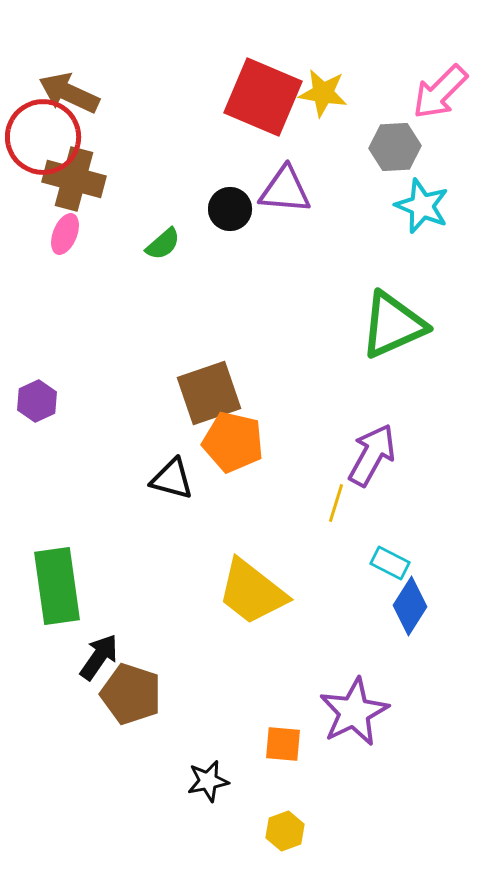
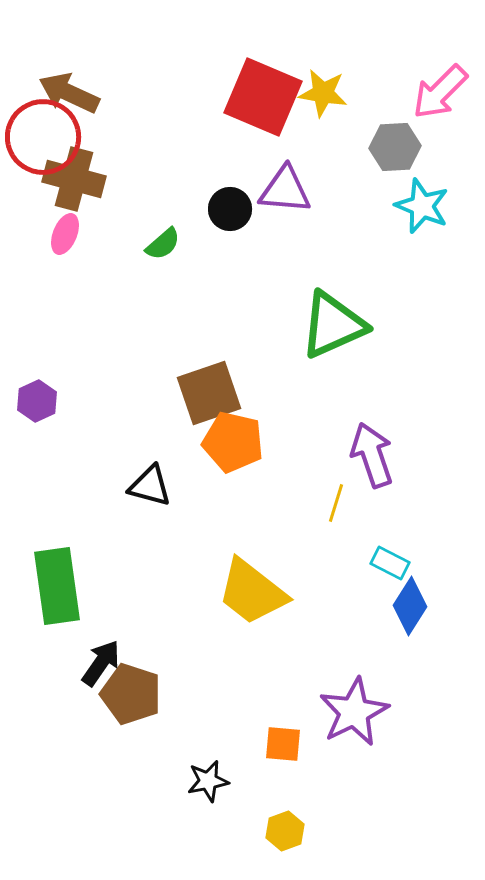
green triangle: moved 60 px left
purple arrow: rotated 48 degrees counterclockwise
black triangle: moved 22 px left, 7 px down
black arrow: moved 2 px right, 6 px down
